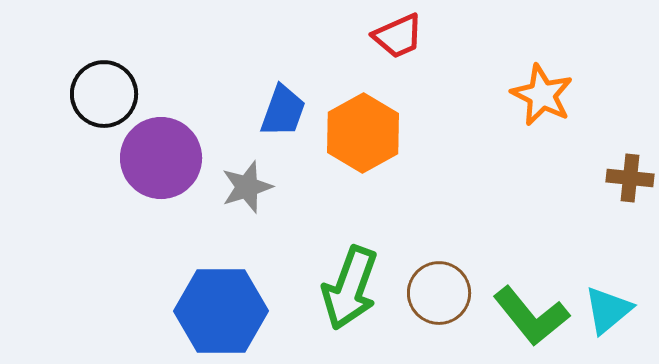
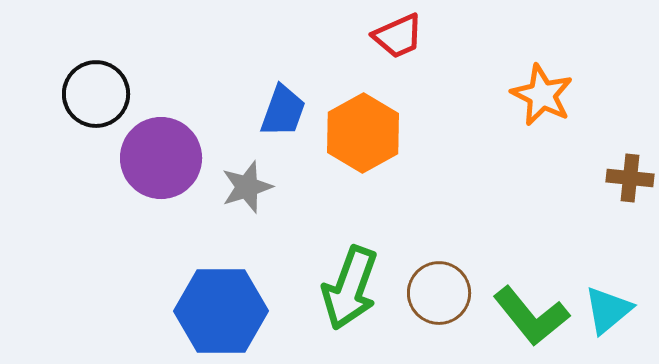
black circle: moved 8 px left
